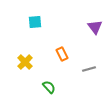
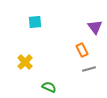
orange rectangle: moved 20 px right, 4 px up
green semicircle: rotated 24 degrees counterclockwise
